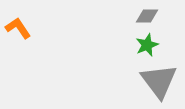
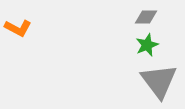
gray diamond: moved 1 px left, 1 px down
orange L-shape: rotated 152 degrees clockwise
